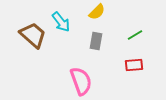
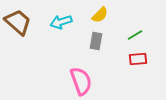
yellow semicircle: moved 3 px right, 3 px down
cyan arrow: rotated 110 degrees clockwise
brown trapezoid: moved 15 px left, 13 px up
red rectangle: moved 4 px right, 6 px up
